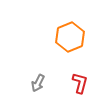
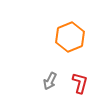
gray arrow: moved 12 px right, 2 px up
